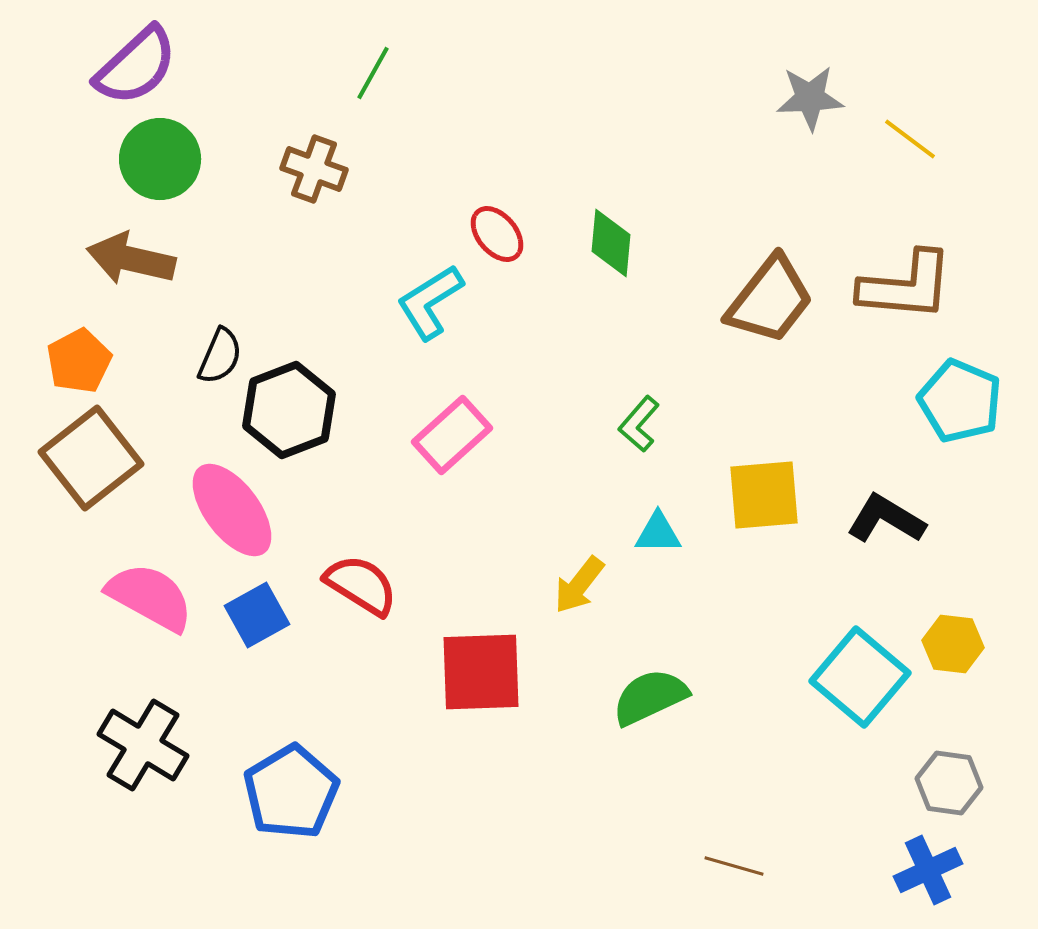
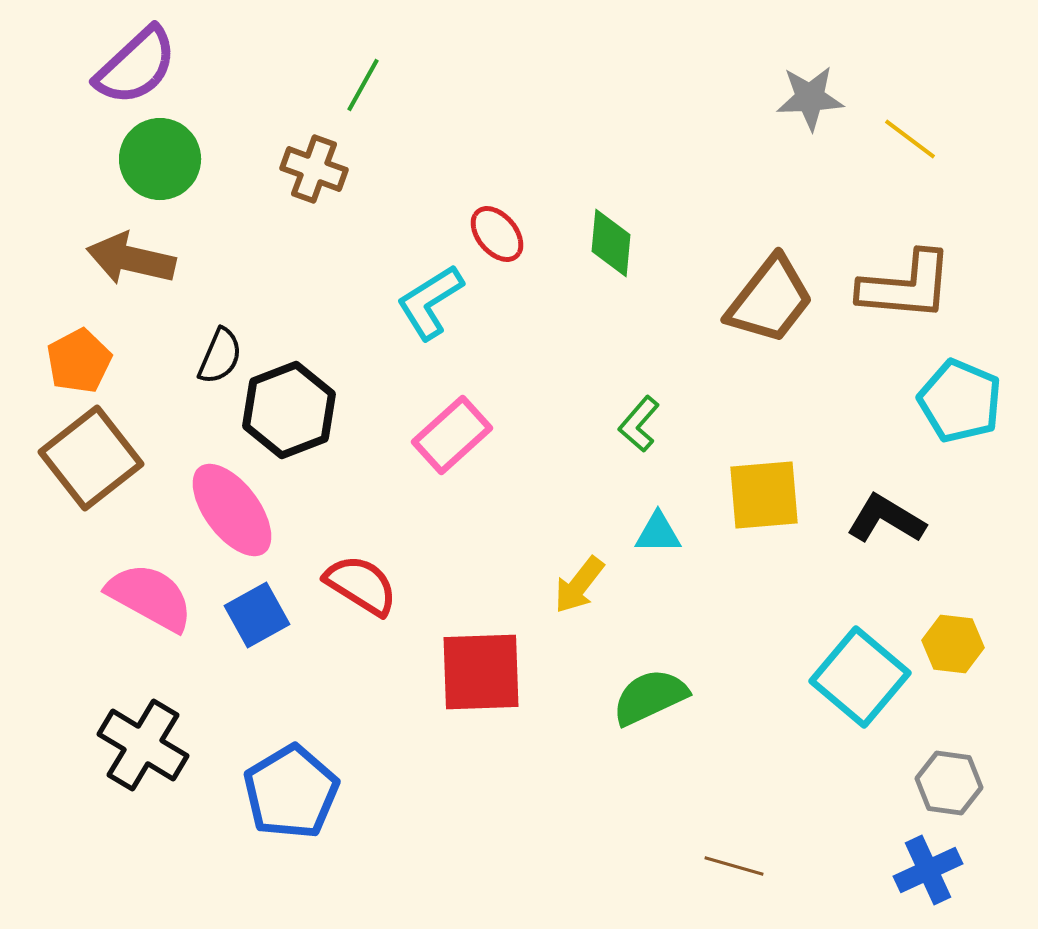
green line: moved 10 px left, 12 px down
